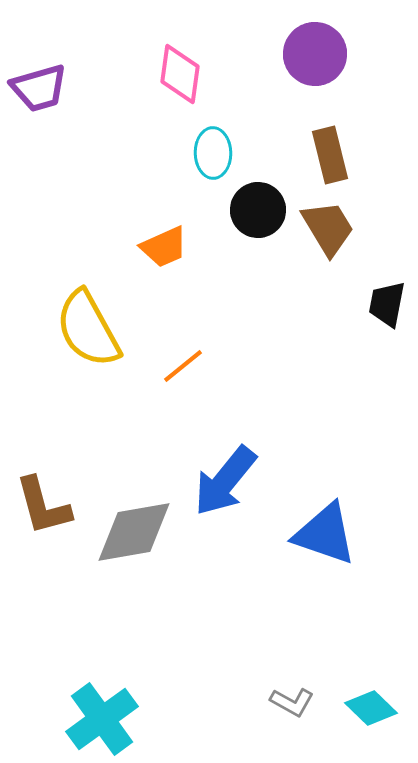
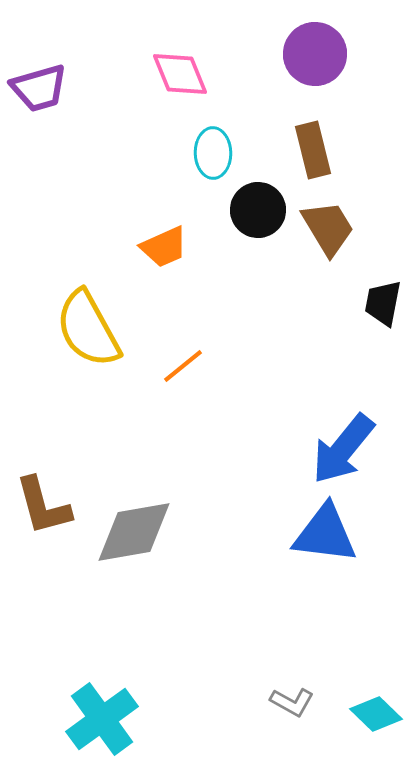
pink diamond: rotated 30 degrees counterclockwise
brown rectangle: moved 17 px left, 5 px up
black trapezoid: moved 4 px left, 1 px up
blue arrow: moved 118 px right, 32 px up
blue triangle: rotated 12 degrees counterclockwise
cyan diamond: moved 5 px right, 6 px down
